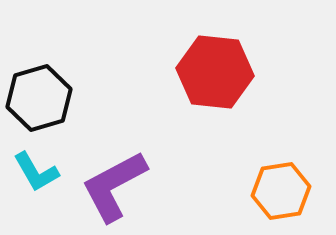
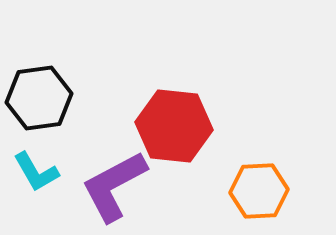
red hexagon: moved 41 px left, 54 px down
black hexagon: rotated 8 degrees clockwise
orange hexagon: moved 22 px left; rotated 6 degrees clockwise
